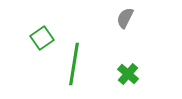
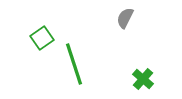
green line: rotated 27 degrees counterclockwise
green cross: moved 15 px right, 5 px down
